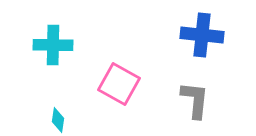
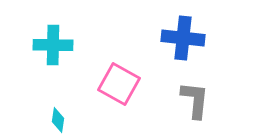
blue cross: moved 19 px left, 3 px down
